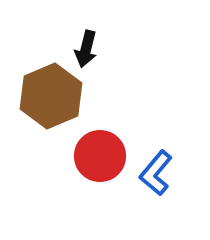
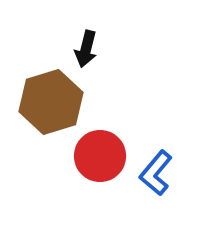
brown hexagon: moved 6 px down; rotated 6 degrees clockwise
